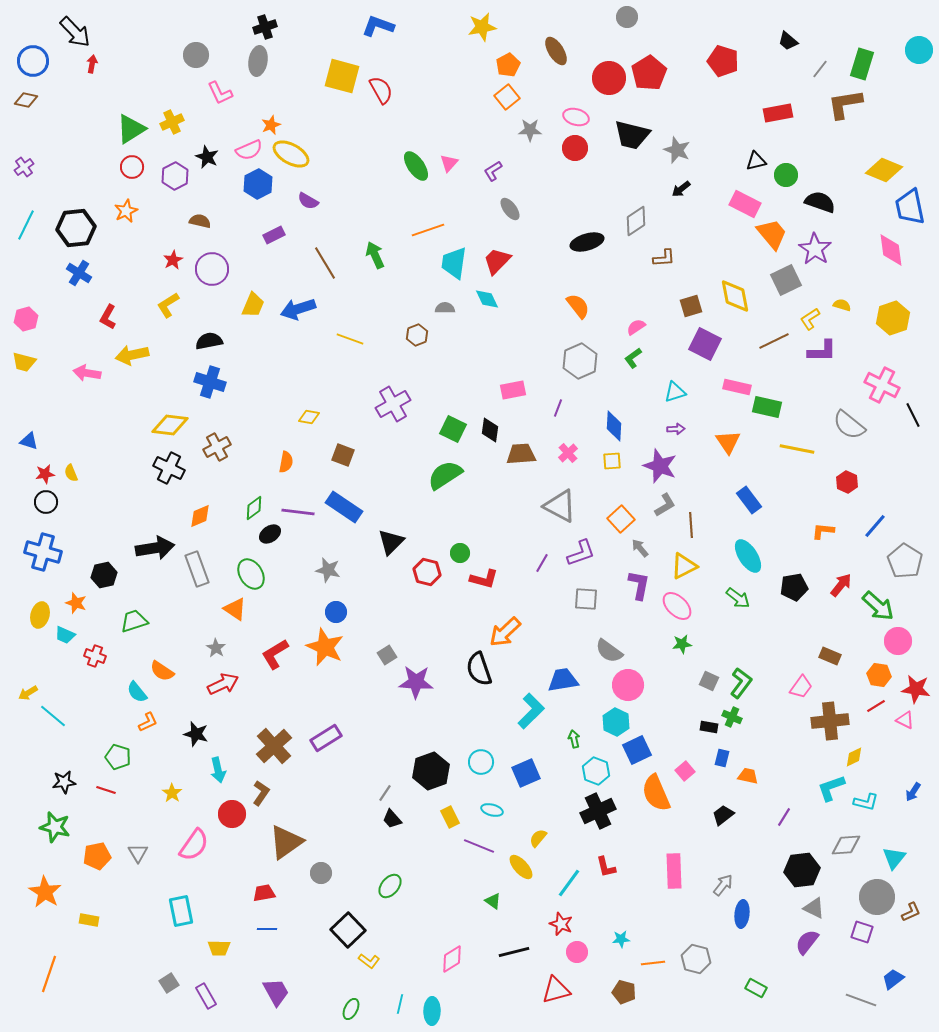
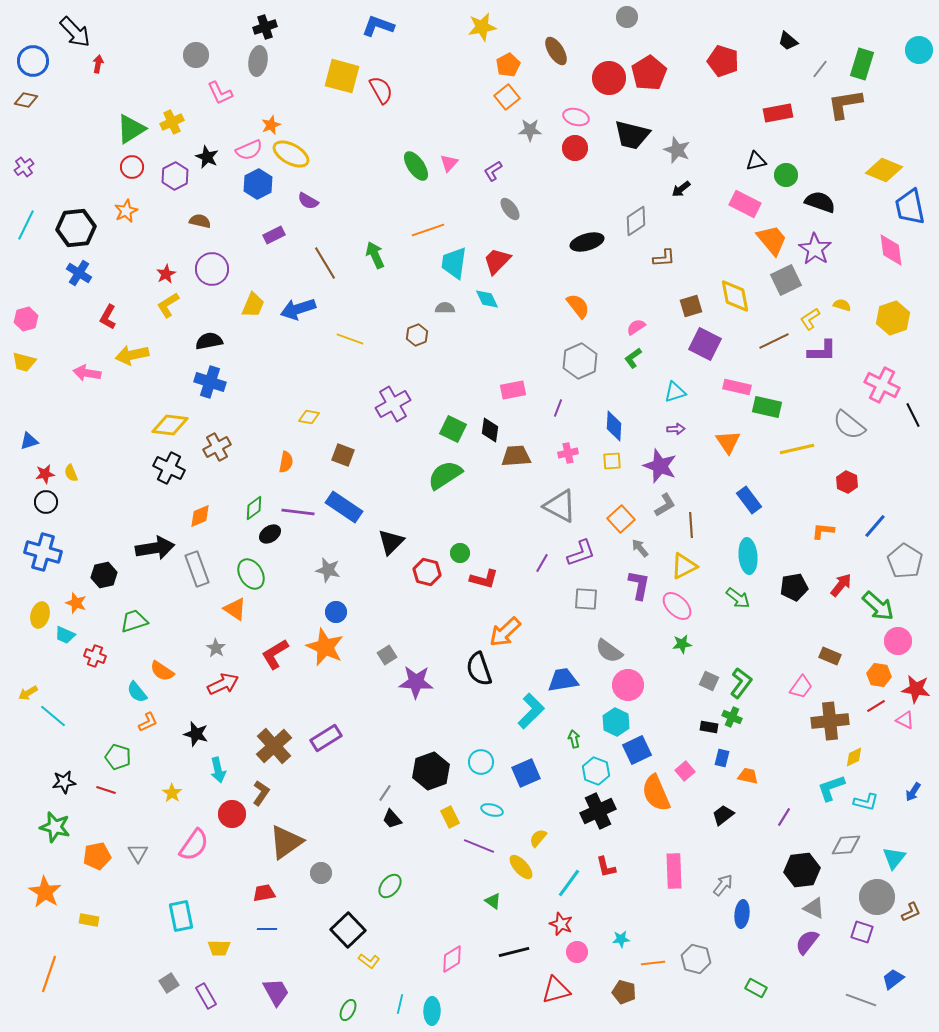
red arrow at (92, 64): moved 6 px right
orange trapezoid at (772, 234): moved 6 px down
red star at (173, 260): moved 7 px left, 14 px down
blue triangle at (29, 441): rotated 36 degrees counterclockwise
yellow line at (797, 449): rotated 24 degrees counterclockwise
pink cross at (568, 453): rotated 30 degrees clockwise
brown trapezoid at (521, 454): moved 5 px left, 2 px down
cyan ellipse at (748, 556): rotated 28 degrees clockwise
cyan rectangle at (181, 911): moved 5 px down
green ellipse at (351, 1009): moved 3 px left, 1 px down
